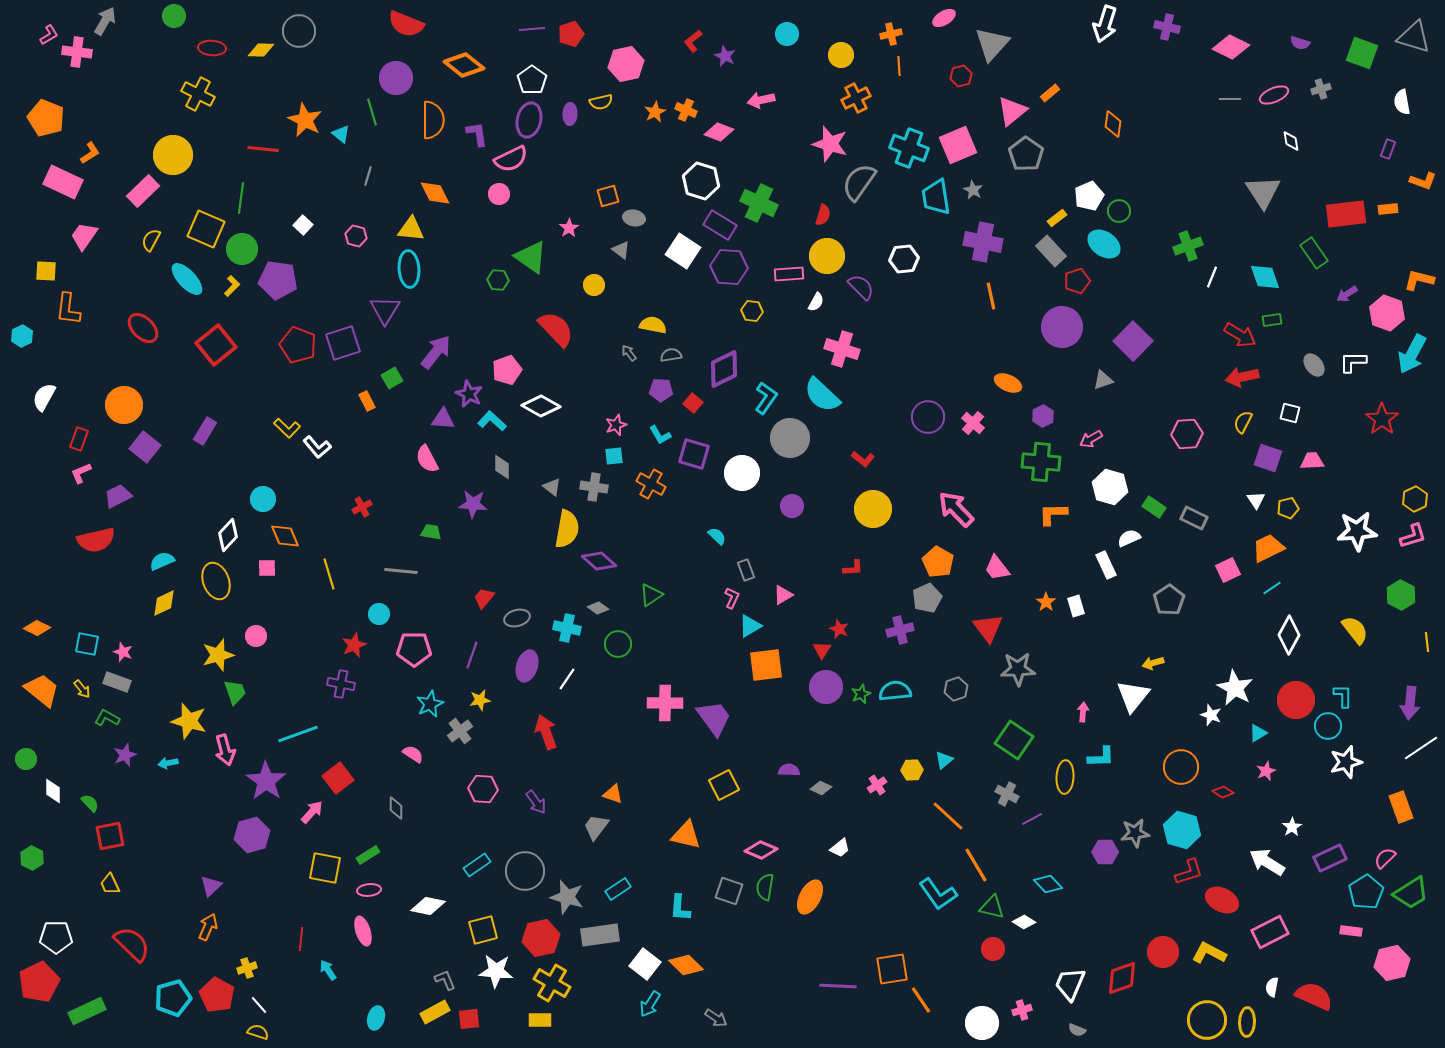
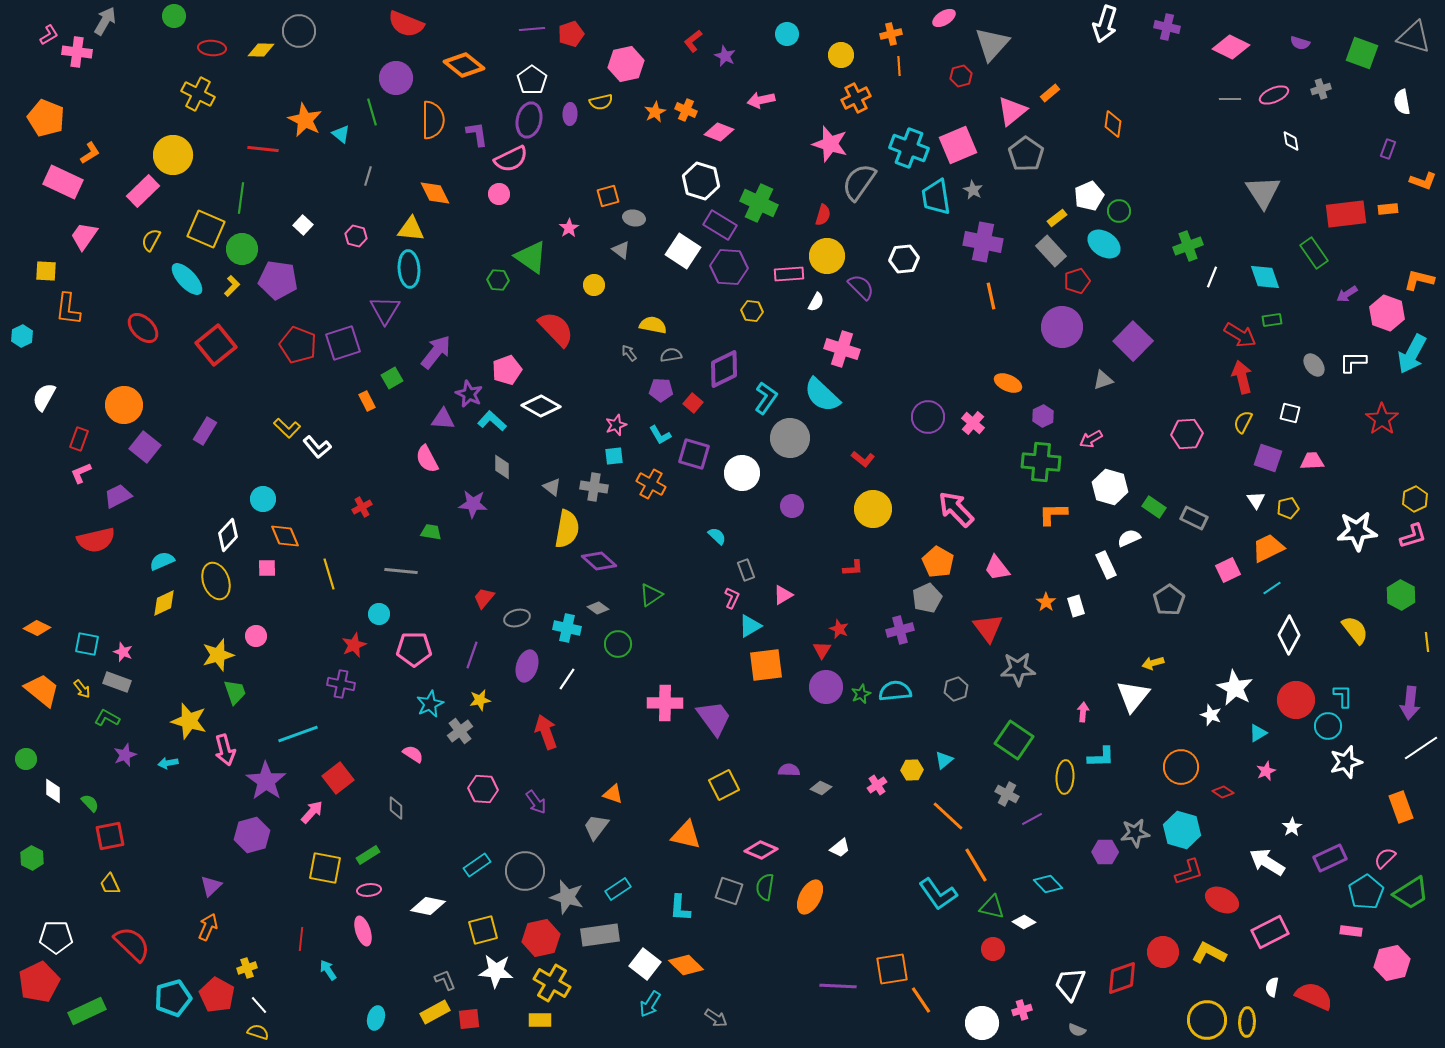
red arrow at (1242, 377): rotated 88 degrees clockwise
